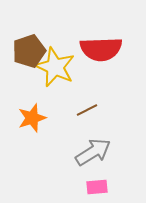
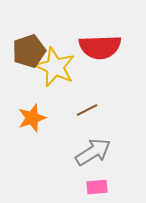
red semicircle: moved 1 px left, 2 px up
